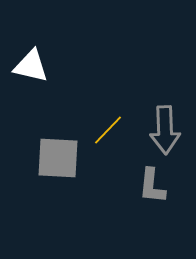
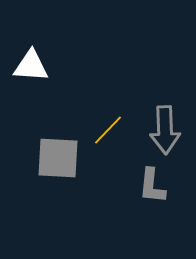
white triangle: rotated 9 degrees counterclockwise
